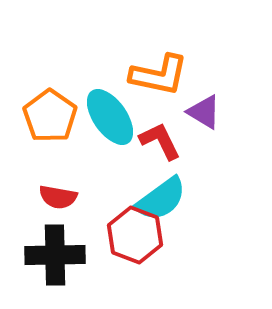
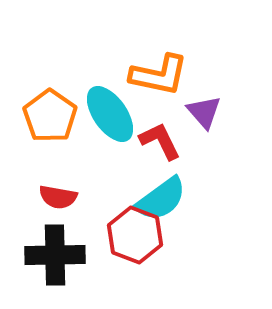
purple triangle: rotated 18 degrees clockwise
cyan ellipse: moved 3 px up
